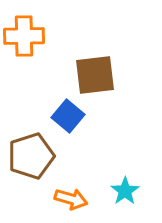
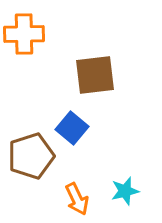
orange cross: moved 2 px up
blue square: moved 4 px right, 12 px down
cyan star: rotated 20 degrees clockwise
orange arrow: moved 6 px right; rotated 48 degrees clockwise
